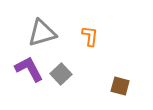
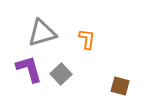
orange L-shape: moved 3 px left, 3 px down
purple L-shape: rotated 12 degrees clockwise
